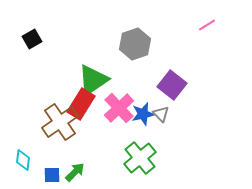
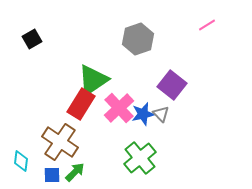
gray hexagon: moved 3 px right, 5 px up
brown cross: moved 20 px down; rotated 21 degrees counterclockwise
cyan diamond: moved 2 px left, 1 px down
